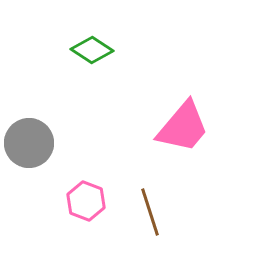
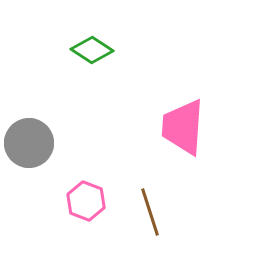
pink trapezoid: rotated 144 degrees clockwise
